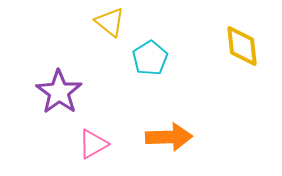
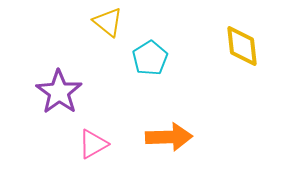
yellow triangle: moved 2 px left
